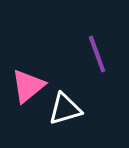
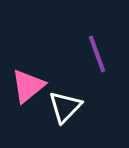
white triangle: moved 2 px up; rotated 30 degrees counterclockwise
